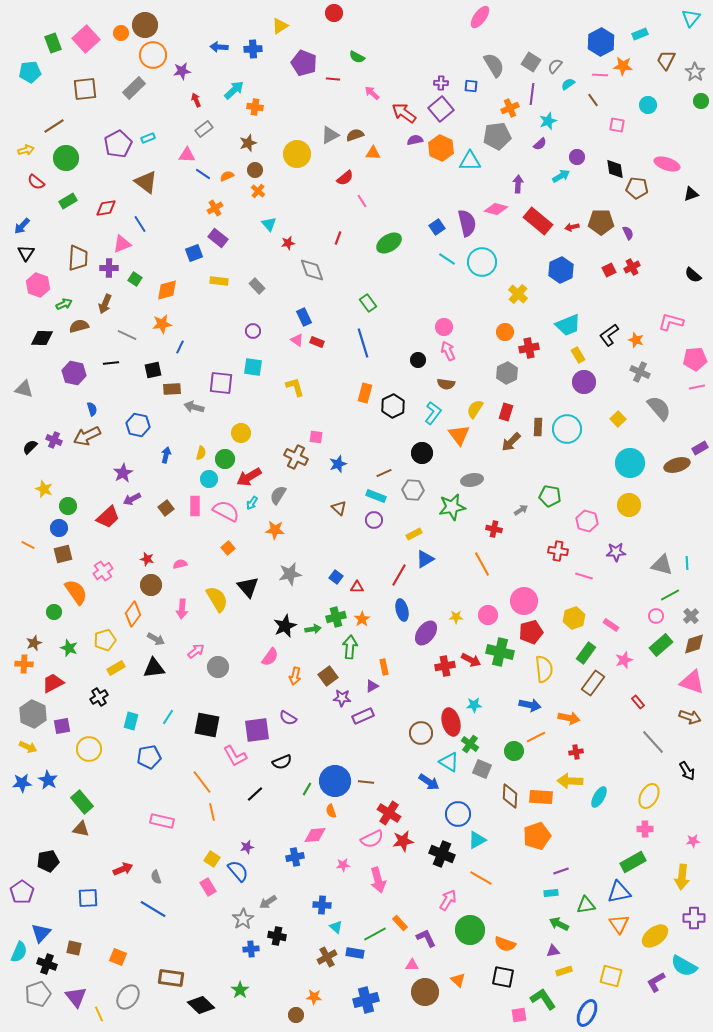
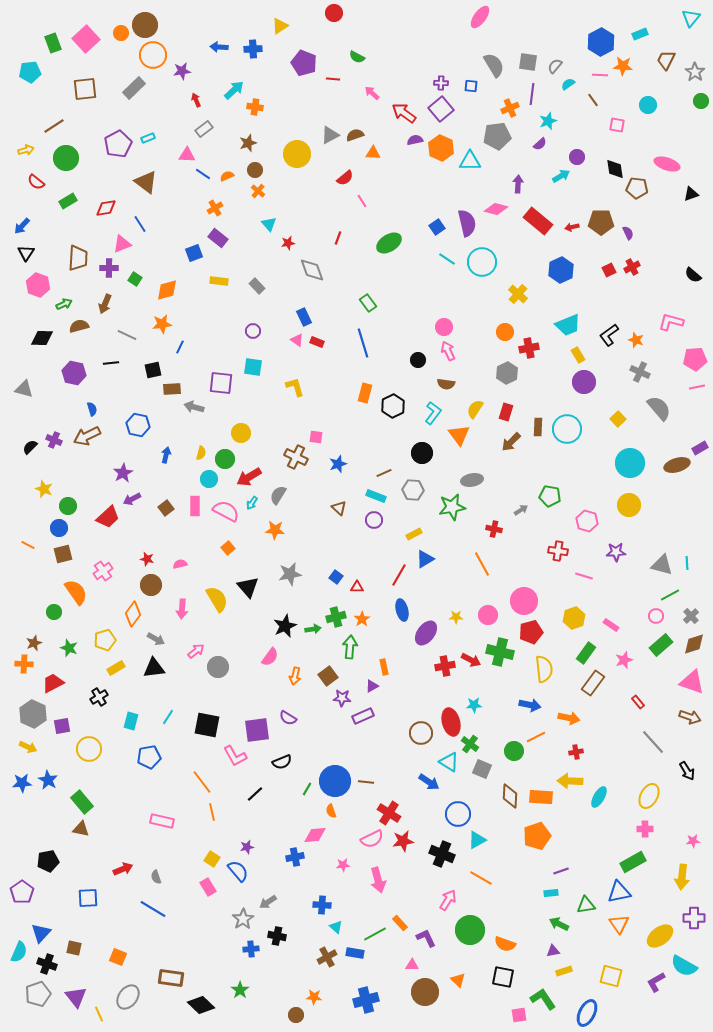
gray square at (531, 62): moved 3 px left; rotated 24 degrees counterclockwise
yellow ellipse at (655, 936): moved 5 px right
